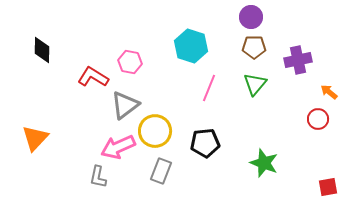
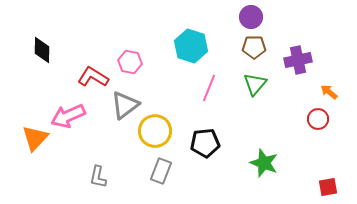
pink arrow: moved 50 px left, 31 px up
